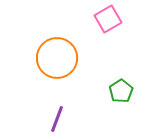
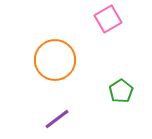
orange circle: moved 2 px left, 2 px down
purple line: rotated 32 degrees clockwise
